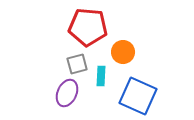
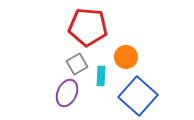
orange circle: moved 3 px right, 5 px down
gray square: rotated 15 degrees counterclockwise
blue square: rotated 18 degrees clockwise
